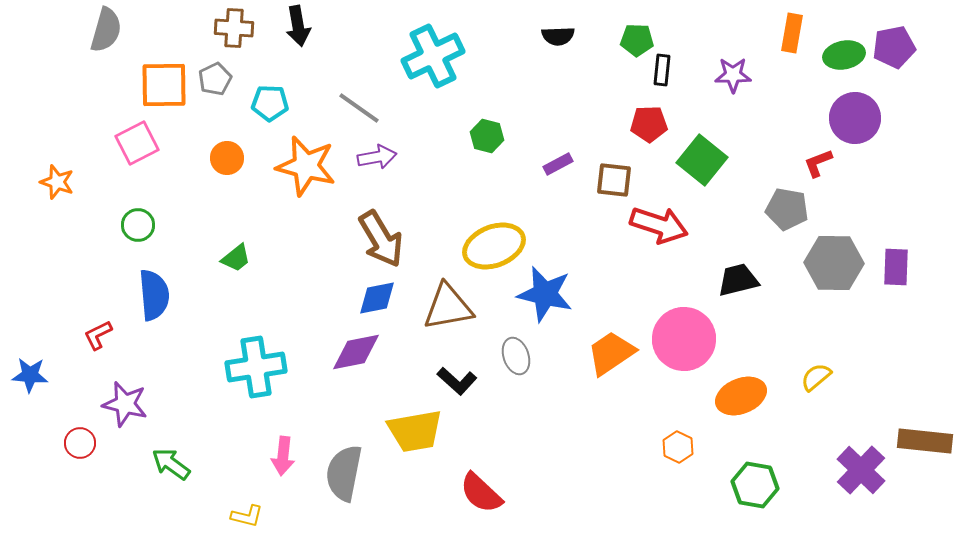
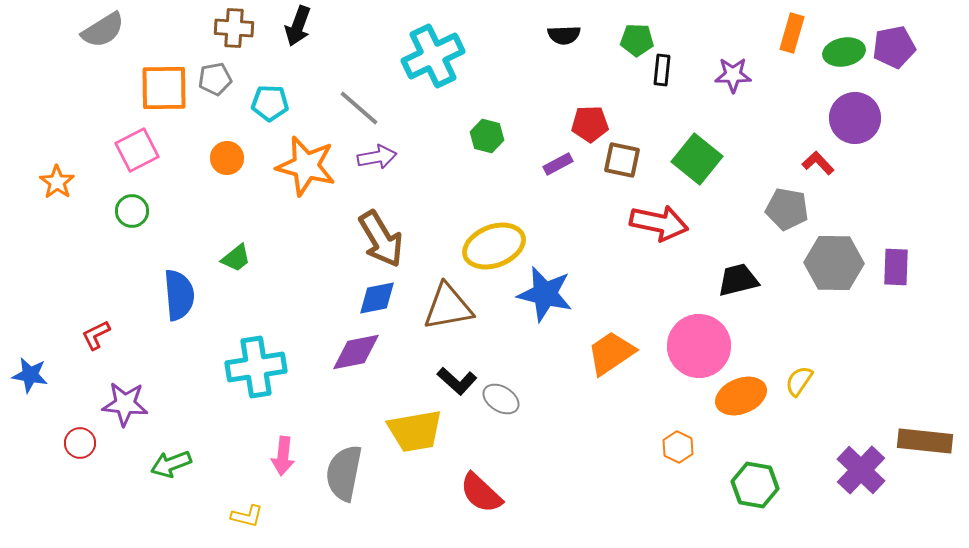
black arrow at (298, 26): rotated 30 degrees clockwise
gray semicircle at (106, 30): moved 3 px left; rotated 42 degrees clockwise
orange rectangle at (792, 33): rotated 6 degrees clockwise
black semicircle at (558, 36): moved 6 px right, 1 px up
green ellipse at (844, 55): moved 3 px up
gray pentagon at (215, 79): rotated 16 degrees clockwise
orange square at (164, 85): moved 3 px down
gray line at (359, 108): rotated 6 degrees clockwise
red pentagon at (649, 124): moved 59 px left
pink square at (137, 143): moved 7 px down
green square at (702, 160): moved 5 px left, 1 px up
red L-shape at (818, 163): rotated 68 degrees clockwise
brown square at (614, 180): moved 8 px right, 20 px up; rotated 6 degrees clockwise
orange star at (57, 182): rotated 16 degrees clockwise
green circle at (138, 225): moved 6 px left, 14 px up
red arrow at (659, 225): moved 2 px up; rotated 6 degrees counterclockwise
blue semicircle at (154, 295): moved 25 px right
red L-shape at (98, 335): moved 2 px left
pink circle at (684, 339): moved 15 px right, 7 px down
gray ellipse at (516, 356): moved 15 px left, 43 px down; rotated 39 degrees counterclockwise
blue star at (30, 375): rotated 6 degrees clockwise
yellow semicircle at (816, 377): moved 17 px left, 4 px down; rotated 16 degrees counterclockwise
purple star at (125, 404): rotated 9 degrees counterclockwise
green arrow at (171, 464): rotated 57 degrees counterclockwise
